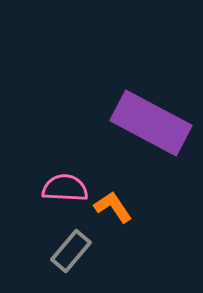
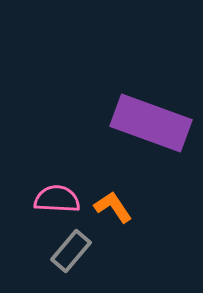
purple rectangle: rotated 8 degrees counterclockwise
pink semicircle: moved 8 px left, 11 px down
